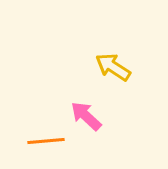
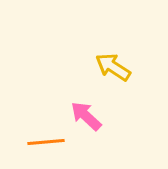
orange line: moved 1 px down
